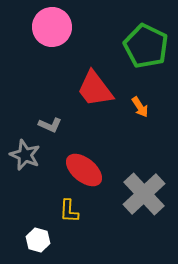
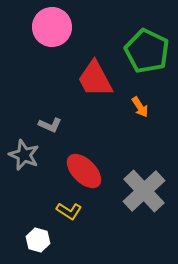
green pentagon: moved 1 px right, 5 px down
red trapezoid: moved 10 px up; rotated 9 degrees clockwise
gray star: moved 1 px left
red ellipse: moved 1 px down; rotated 6 degrees clockwise
gray cross: moved 3 px up
yellow L-shape: rotated 60 degrees counterclockwise
